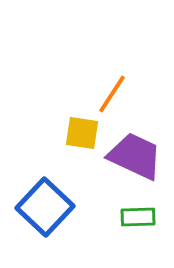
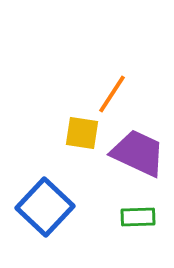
purple trapezoid: moved 3 px right, 3 px up
